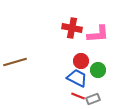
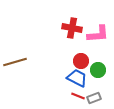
gray rectangle: moved 1 px right, 1 px up
